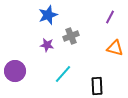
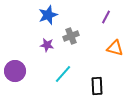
purple line: moved 4 px left
